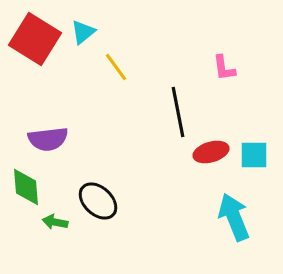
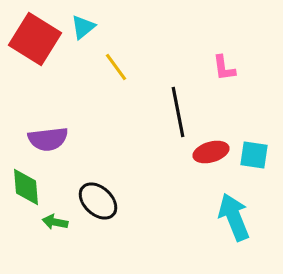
cyan triangle: moved 5 px up
cyan square: rotated 8 degrees clockwise
